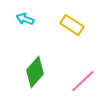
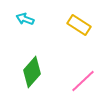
yellow rectangle: moved 7 px right
green diamond: moved 3 px left
